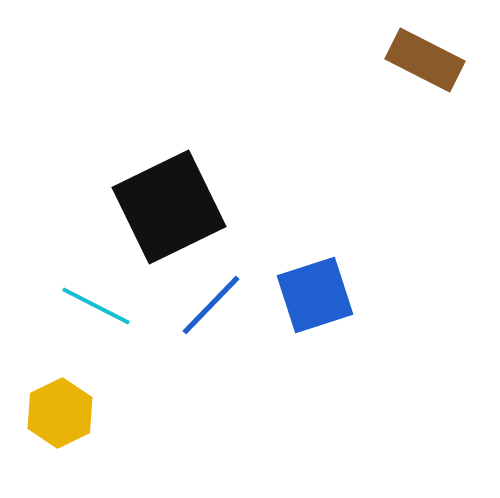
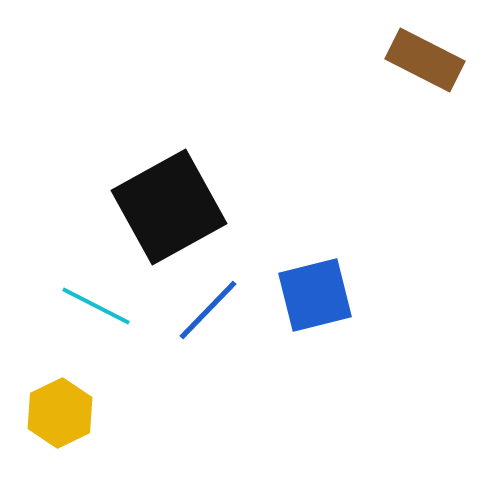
black square: rotated 3 degrees counterclockwise
blue square: rotated 4 degrees clockwise
blue line: moved 3 px left, 5 px down
